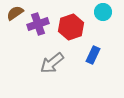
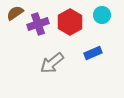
cyan circle: moved 1 px left, 3 px down
red hexagon: moved 1 px left, 5 px up; rotated 10 degrees counterclockwise
blue rectangle: moved 2 px up; rotated 42 degrees clockwise
